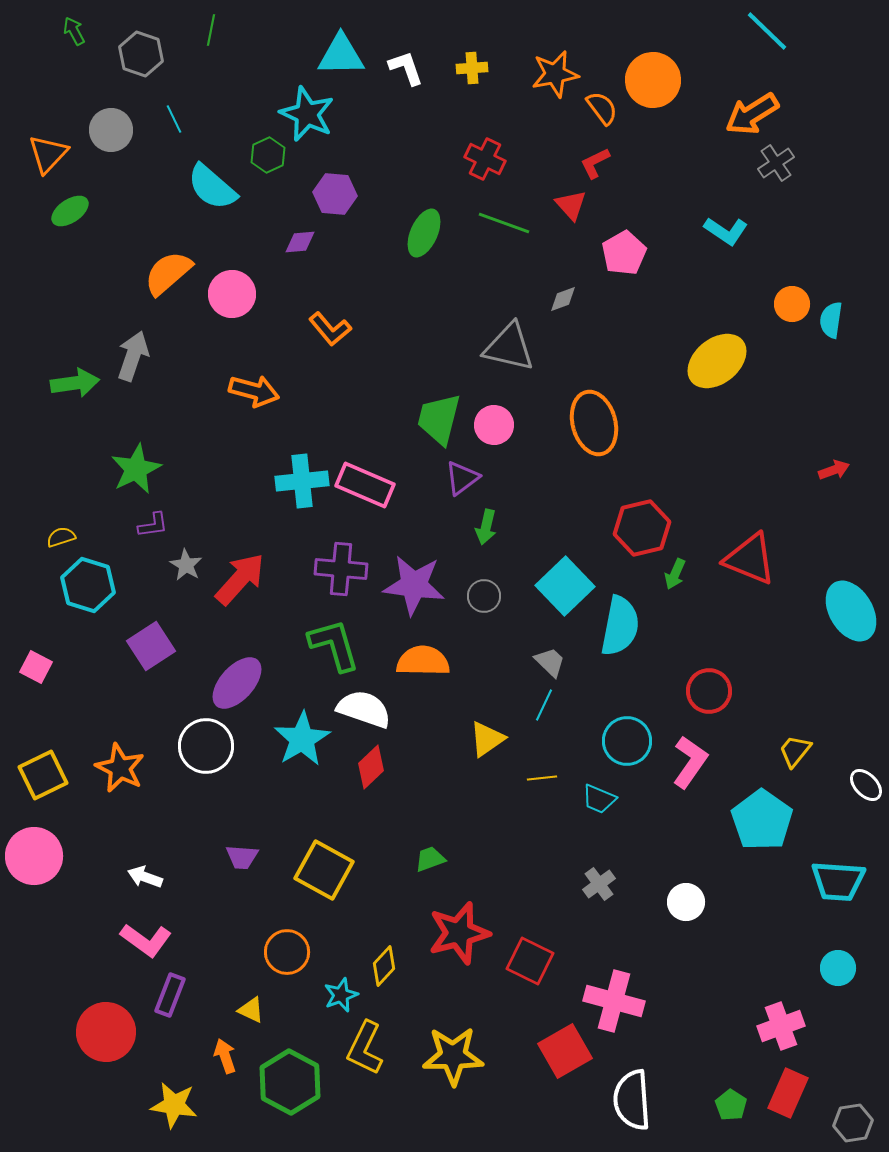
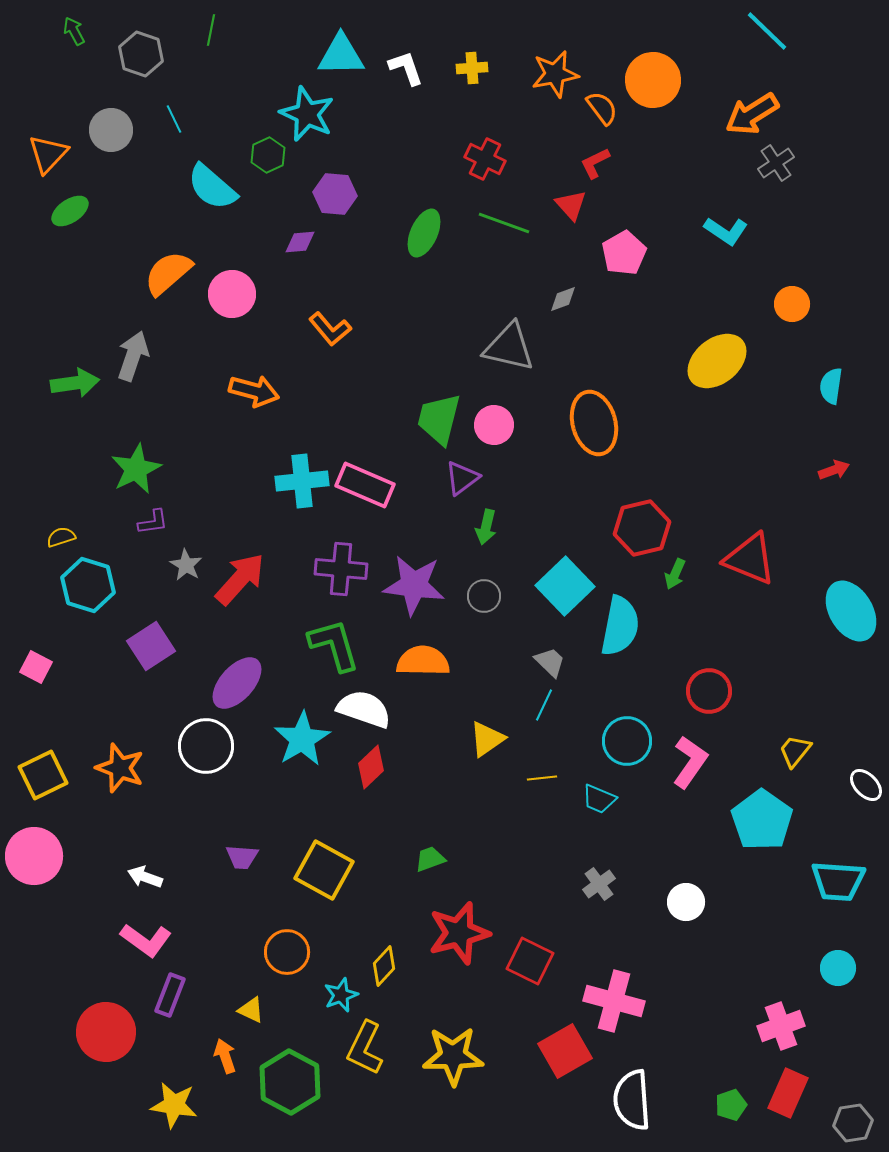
cyan semicircle at (831, 320): moved 66 px down
purple L-shape at (153, 525): moved 3 px up
orange star at (120, 768): rotated 6 degrees counterclockwise
green pentagon at (731, 1105): rotated 20 degrees clockwise
